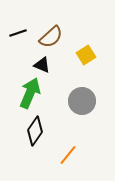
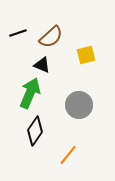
yellow square: rotated 18 degrees clockwise
gray circle: moved 3 px left, 4 px down
